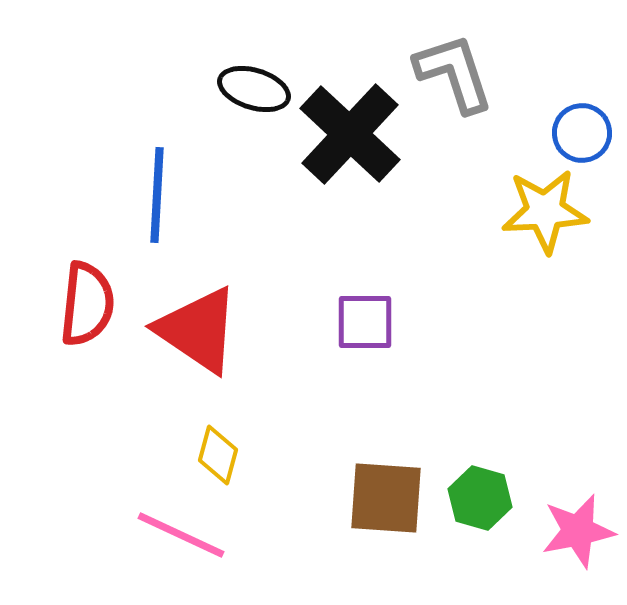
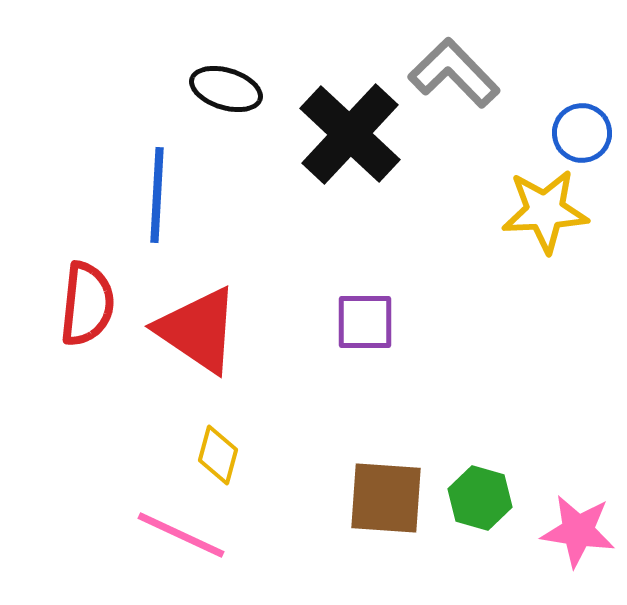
gray L-shape: rotated 26 degrees counterclockwise
black ellipse: moved 28 px left
pink star: rotated 20 degrees clockwise
